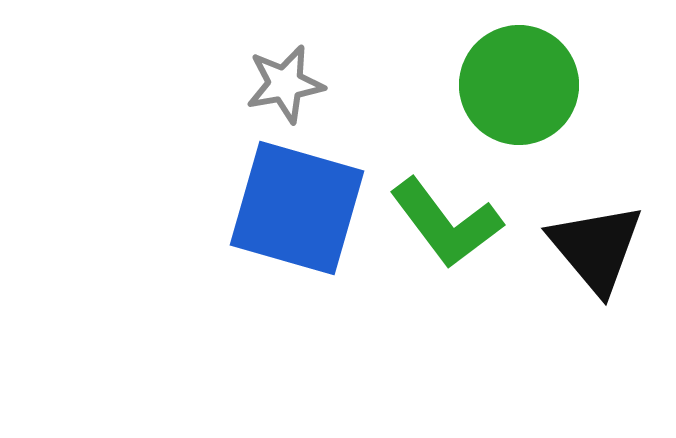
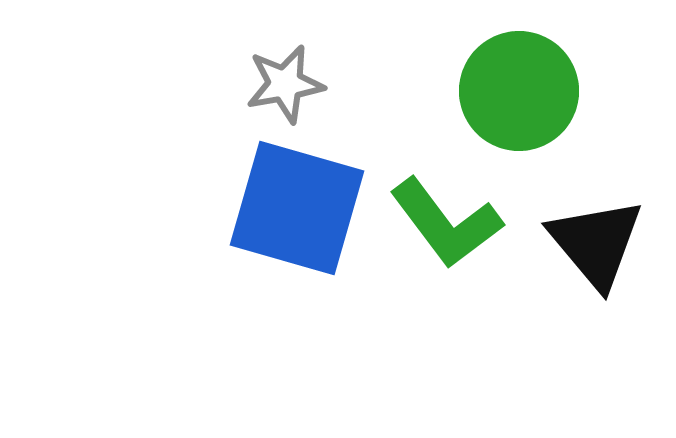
green circle: moved 6 px down
black triangle: moved 5 px up
